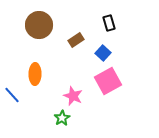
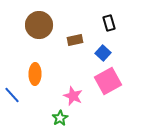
brown rectangle: moved 1 px left; rotated 21 degrees clockwise
green star: moved 2 px left
